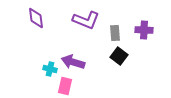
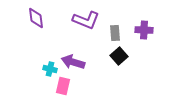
black square: rotated 12 degrees clockwise
pink rectangle: moved 2 px left
